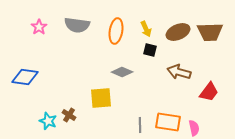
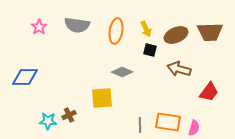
brown ellipse: moved 2 px left, 3 px down
brown arrow: moved 3 px up
blue diamond: rotated 8 degrees counterclockwise
yellow square: moved 1 px right
brown cross: rotated 32 degrees clockwise
cyan star: rotated 18 degrees counterclockwise
pink semicircle: rotated 28 degrees clockwise
